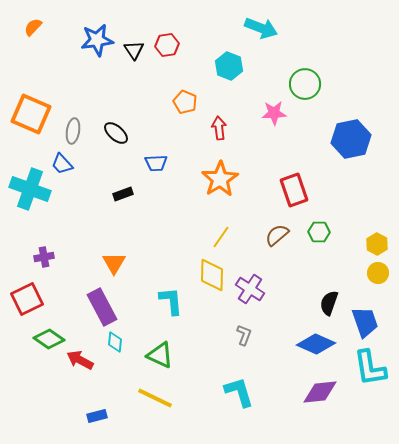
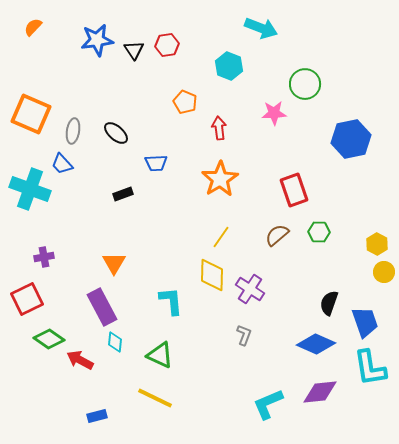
yellow circle at (378, 273): moved 6 px right, 1 px up
cyan L-shape at (239, 392): moved 29 px right, 12 px down; rotated 96 degrees counterclockwise
